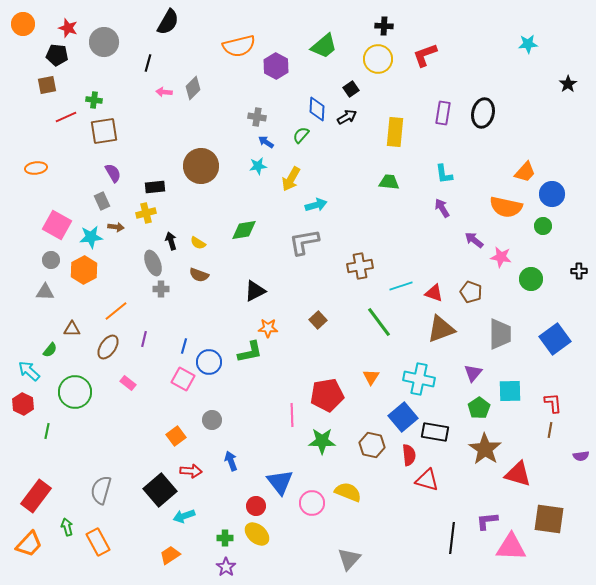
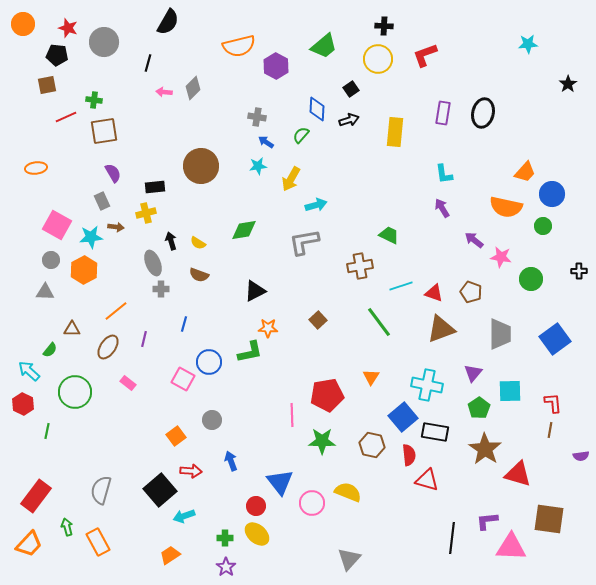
black arrow at (347, 117): moved 2 px right, 3 px down; rotated 12 degrees clockwise
green trapezoid at (389, 182): moved 53 px down; rotated 20 degrees clockwise
blue line at (184, 346): moved 22 px up
cyan cross at (419, 379): moved 8 px right, 6 px down
